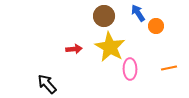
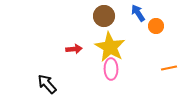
pink ellipse: moved 19 px left
